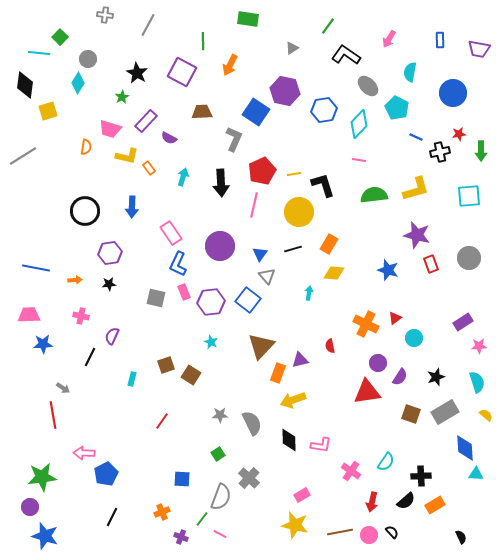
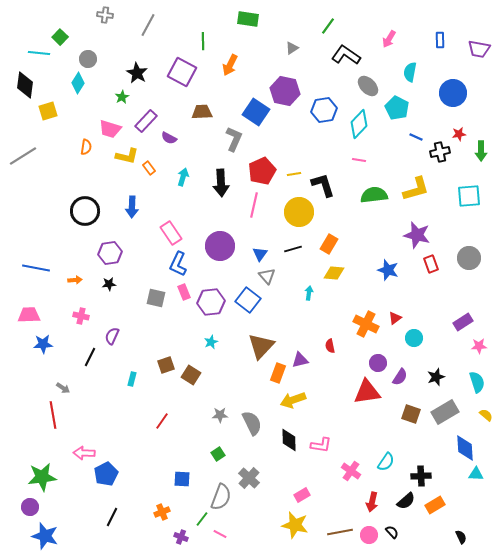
cyan star at (211, 342): rotated 24 degrees clockwise
